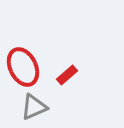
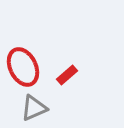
gray triangle: moved 1 px down
